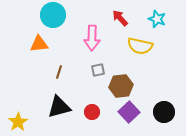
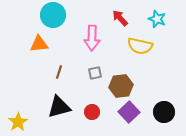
gray square: moved 3 px left, 3 px down
